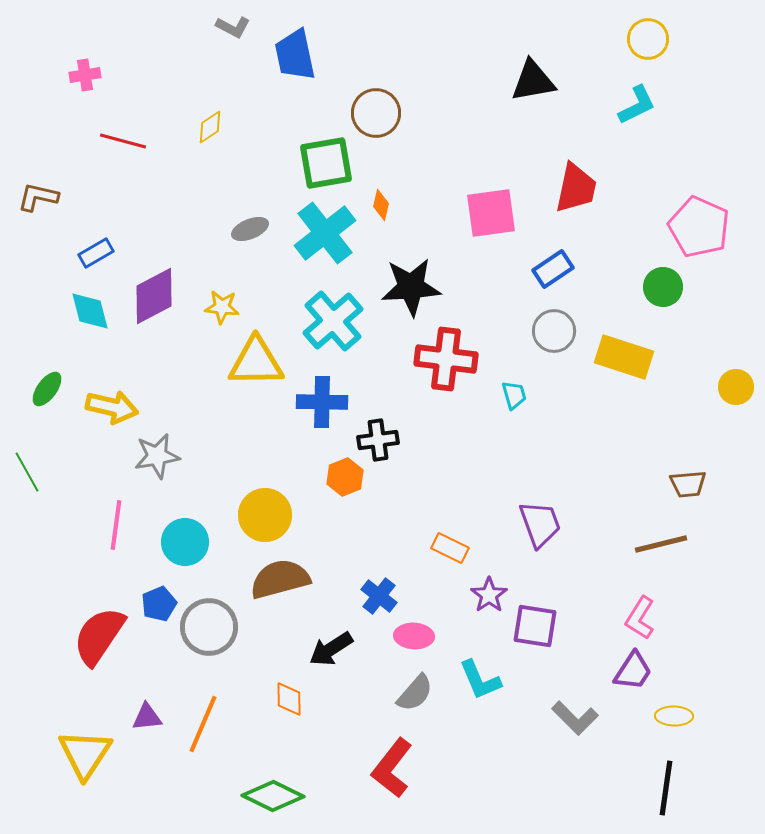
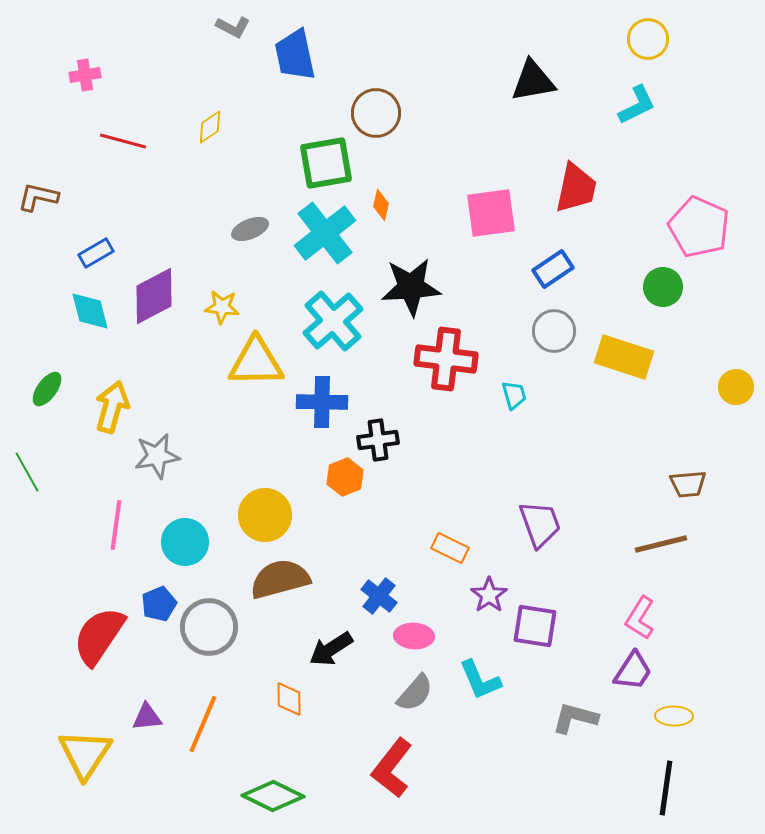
yellow arrow at (112, 407): rotated 87 degrees counterclockwise
gray L-shape at (575, 718): rotated 150 degrees clockwise
